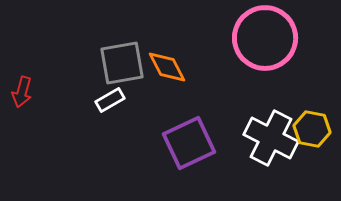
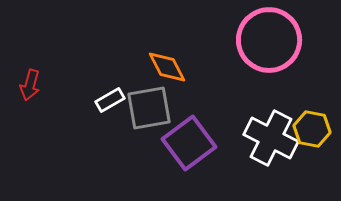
pink circle: moved 4 px right, 2 px down
gray square: moved 27 px right, 45 px down
red arrow: moved 8 px right, 7 px up
purple square: rotated 12 degrees counterclockwise
